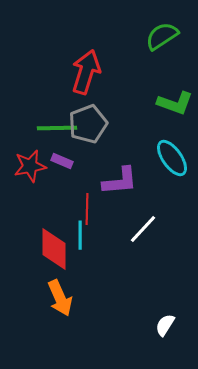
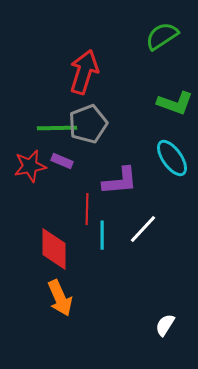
red arrow: moved 2 px left
cyan line: moved 22 px right
